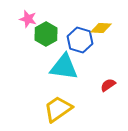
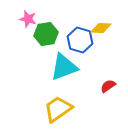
green hexagon: rotated 20 degrees clockwise
cyan triangle: rotated 28 degrees counterclockwise
red semicircle: moved 1 px down
